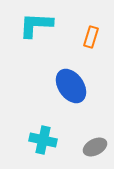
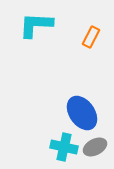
orange rectangle: rotated 10 degrees clockwise
blue ellipse: moved 11 px right, 27 px down
cyan cross: moved 21 px right, 7 px down
